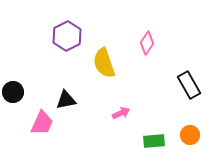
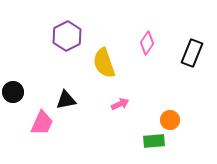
black rectangle: moved 3 px right, 32 px up; rotated 52 degrees clockwise
pink arrow: moved 1 px left, 9 px up
orange circle: moved 20 px left, 15 px up
